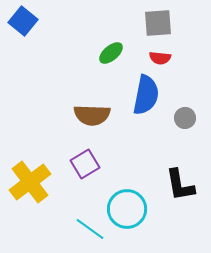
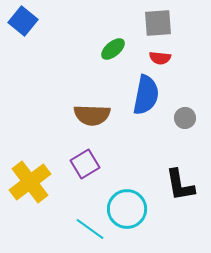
green ellipse: moved 2 px right, 4 px up
